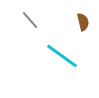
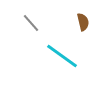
gray line: moved 1 px right, 3 px down
